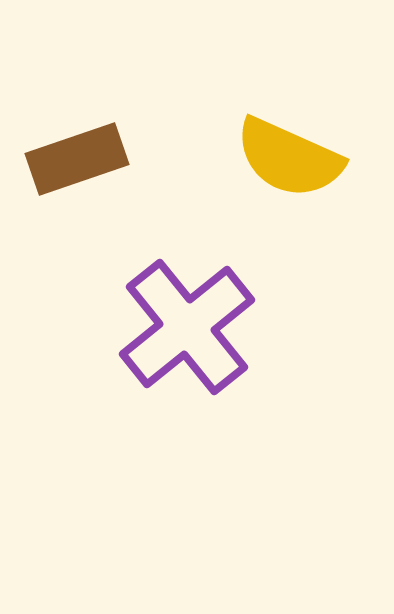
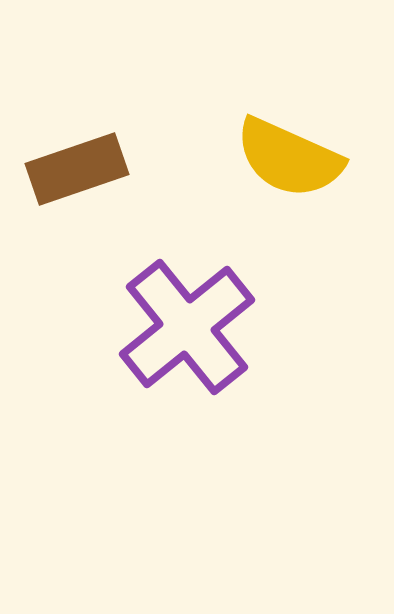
brown rectangle: moved 10 px down
